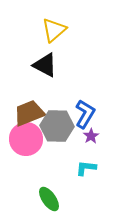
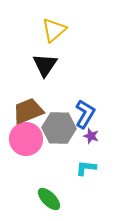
black triangle: rotated 36 degrees clockwise
brown trapezoid: moved 1 px left, 2 px up
gray hexagon: moved 2 px right, 2 px down
purple star: rotated 21 degrees counterclockwise
green ellipse: rotated 10 degrees counterclockwise
